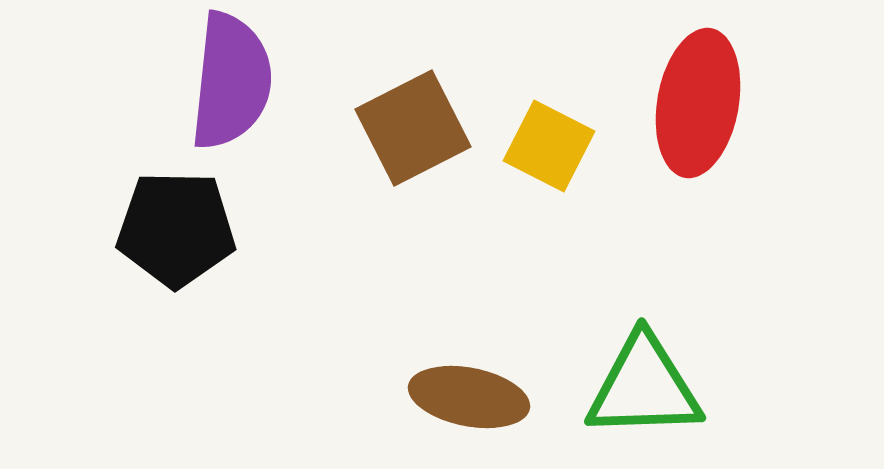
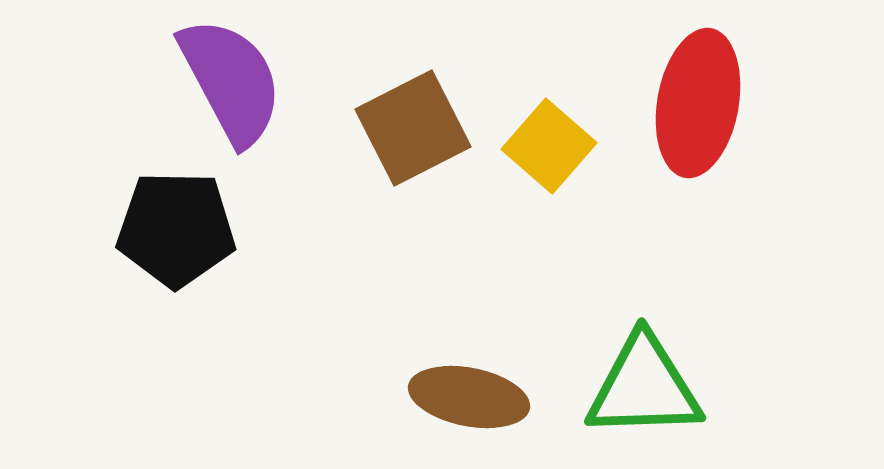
purple semicircle: rotated 34 degrees counterclockwise
yellow square: rotated 14 degrees clockwise
